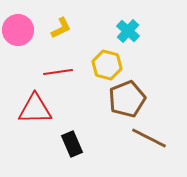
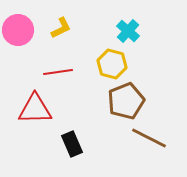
yellow hexagon: moved 5 px right, 1 px up
brown pentagon: moved 1 px left, 2 px down
